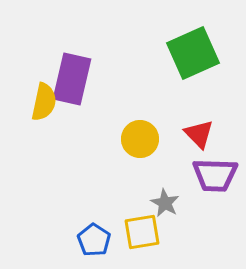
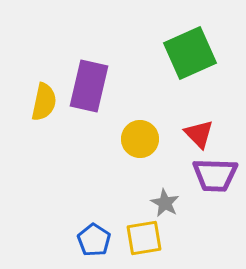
green square: moved 3 px left
purple rectangle: moved 17 px right, 7 px down
yellow square: moved 2 px right, 6 px down
